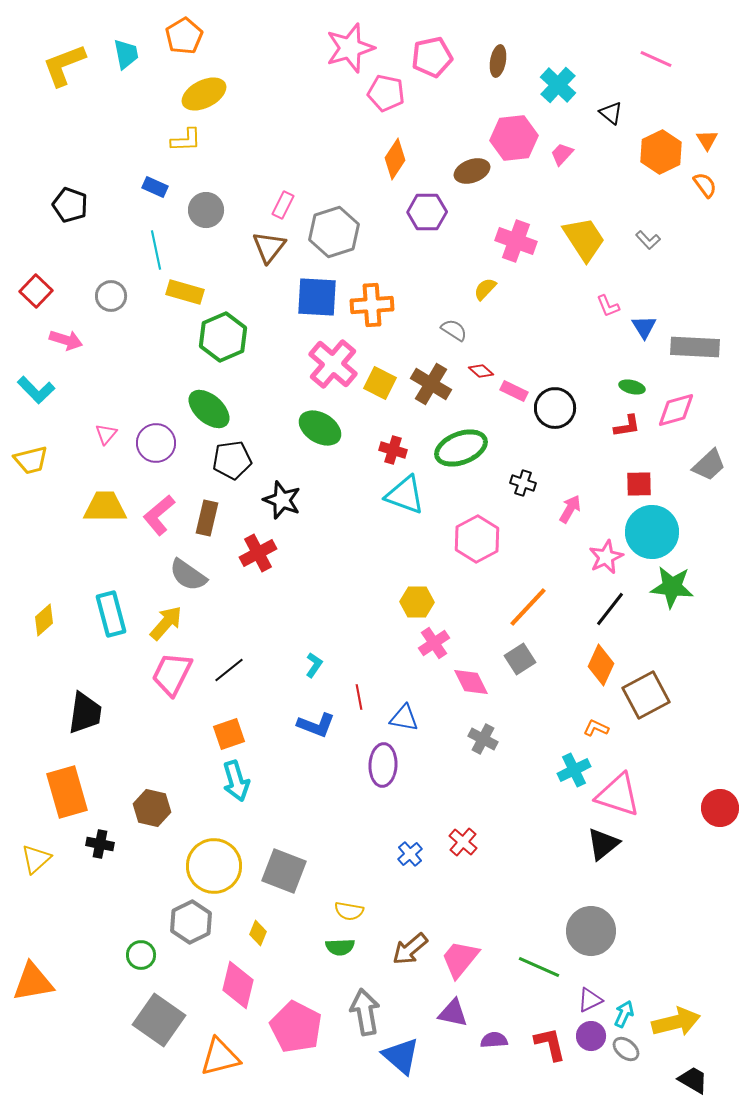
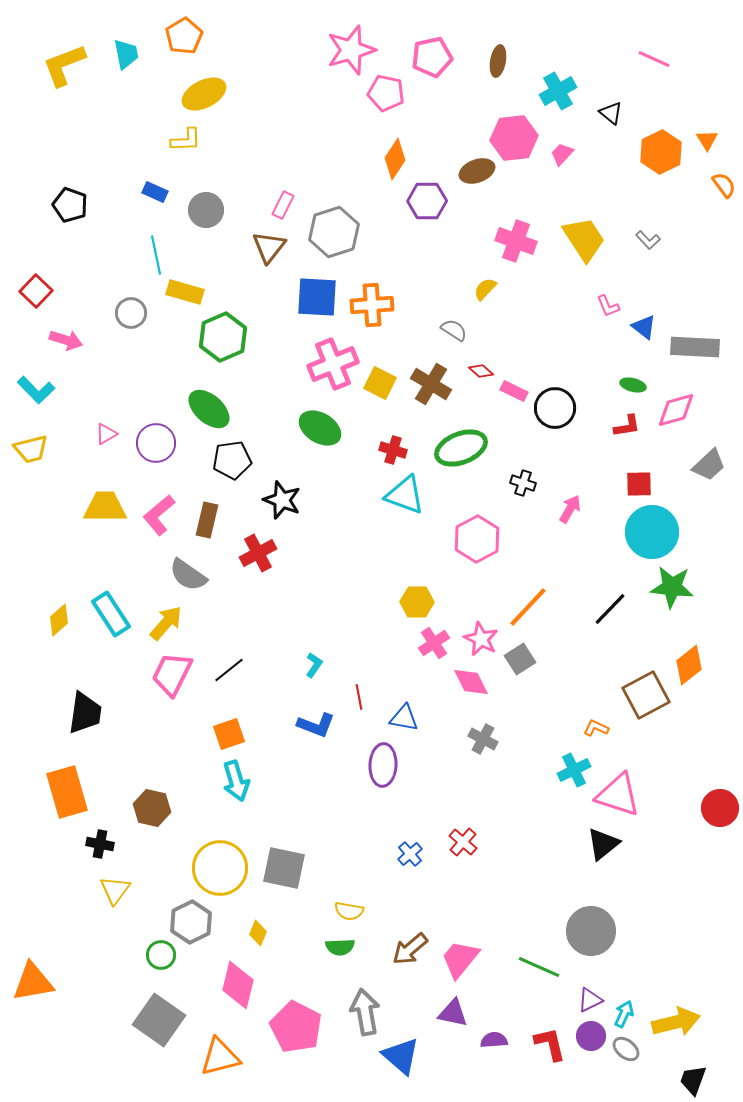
pink star at (350, 48): moved 1 px right, 2 px down
pink line at (656, 59): moved 2 px left
cyan cross at (558, 85): moved 6 px down; rotated 18 degrees clockwise
brown ellipse at (472, 171): moved 5 px right
orange semicircle at (705, 185): moved 19 px right
blue rectangle at (155, 187): moved 5 px down
purple hexagon at (427, 212): moved 11 px up
cyan line at (156, 250): moved 5 px down
gray circle at (111, 296): moved 20 px right, 17 px down
blue triangle at (644, 327): rotated 20 degrees counterclockwise
pink cross at (333, 364): rotated 27 degrees clockwise
green ellipse at (632, 387): moved 1 px right, 2 px up
pink triangle at (106, 434): rotated 20 degrees clockwise
yellow trapezoid at (31, 460): moved 11 px up
brown rectangle at (207, 518): moved 2 px down
pink star at (606, 557): moved 125 px left, 82 px down; rotated 20 degrees counterclockwise
black line at (610, 609): rotated 6 degrees clockwise
cyan rectangle at (111, 614): rotated 18 degrees counterclockwise
yellow diamond at (44, 620): moved 15 px right
orange diamond at (601, 665): moved 88 px right; rotated 27 degrees clockwise
yellow triangle at (36, 859): moved 79 px right, 31 px down; rotated 12 degrees counterclockwise
yellow circle at (214, 866): moved 6 px right, 2 px down
gray square at (284, 871): moved 3 px up; rotated 9 degrees counterclockwise
green circle at (141, 955): moved 20 px right
black trapezoid at (693, 1080): rotated 100 degrees counterclockwise
